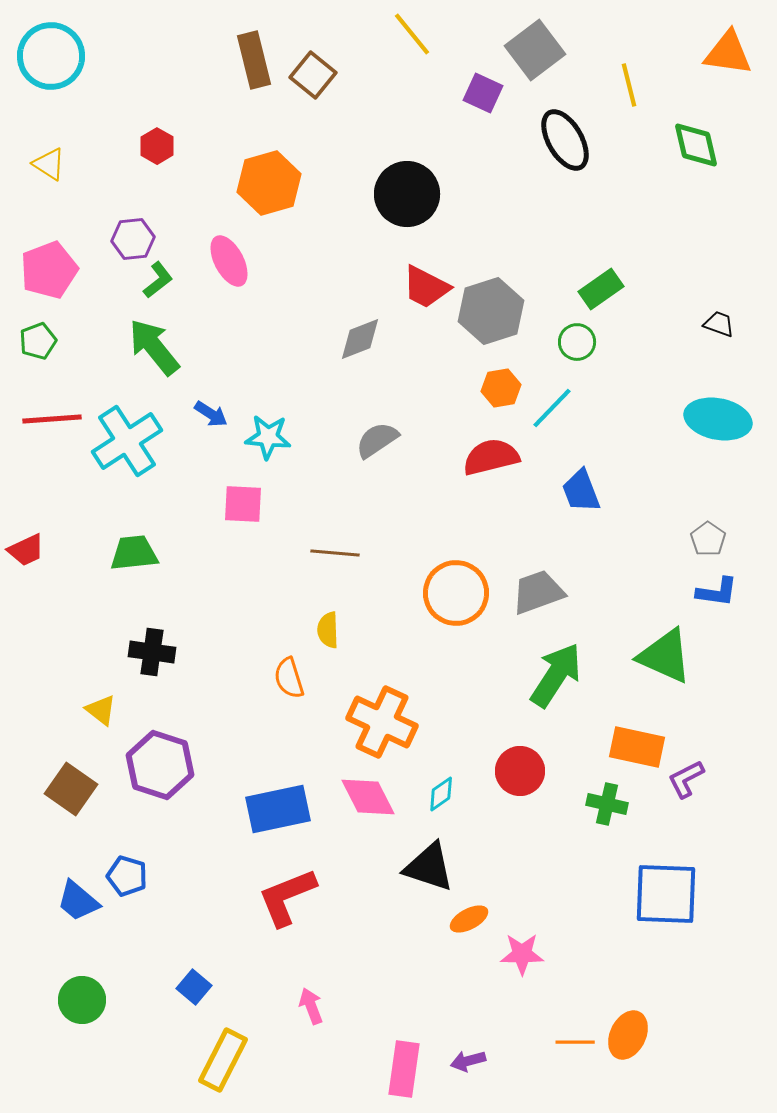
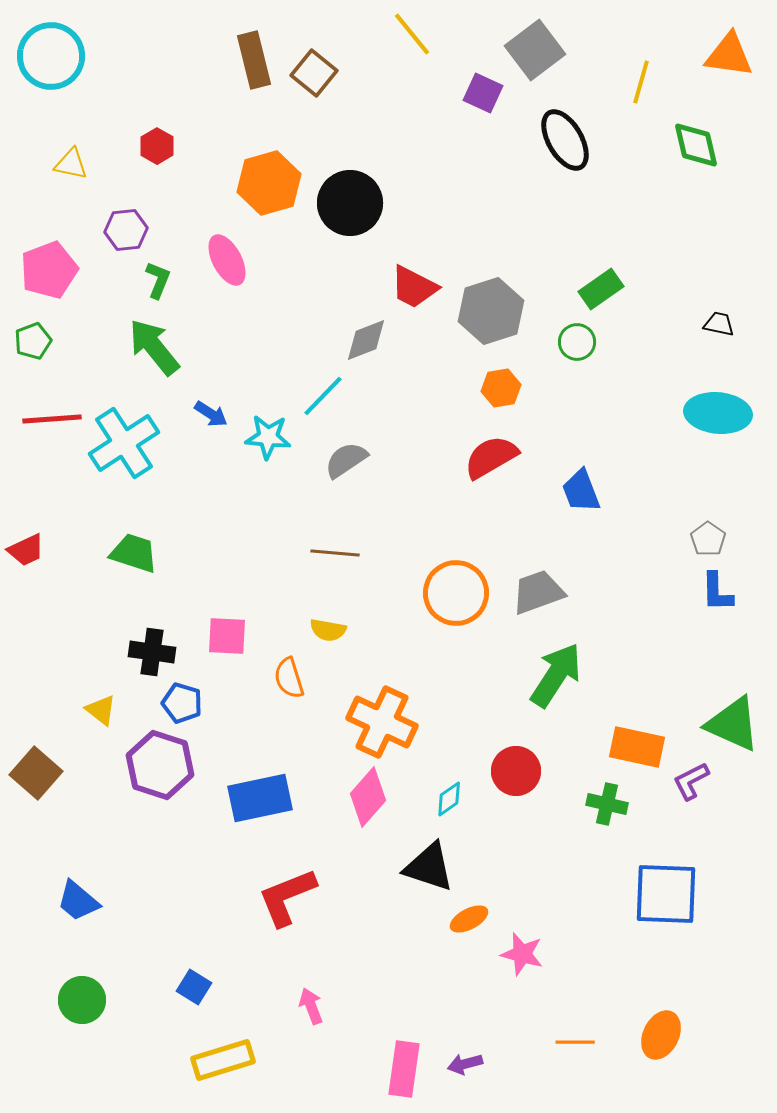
orange triangle at (728, 53): moved 1 px right, 2 px down
brown square at (313, 75): moved 1 px right, 2 px up
yellow line at (629, 85): moved 12 px right, 3 px up; rotated 30 degrees clockwise
yellow triangle at (49, 164): moved 22 px right; rotated 21 degrees counterclockwise
black circle at (407, 194): moved 57 px left, 9 px down
purple hexagon at (133, 239): moved 7 px left, 9 px up
pink ellipse at (229, 261): moved 2 px left, 1 px up
green L-shape at (158, 280): rotated 30 degrees counterclockwise
red trapezoid at (426, 287): moved 12 px left
black trapezoid at (719, 324): rotated 8 degrees counterclockwise
gray diamond at (360, 339): moved 6 px right, 1 px down
green pentagon at (38, 341): moved 5 px left
cyan line at (552, 408): moved 229 px left, 12 px up
cyan ellipse at (718, 419): moved 6 px up; rotated 6 degrees counterclockwise
gray semicircle at (377, 440): moved 31 px left, 20 px down
cyan cross at (127, 441): moved 3 px left, 2 px down
red semicircle at (491, 457): rotated 16 degrees counterclockwise
pink square at (243, 504): moved 16 px left, 132 px down
green trapezoid at (134, 553): rotated 24 degrees clockwise
blue L-shape at (717, 592): rotated 81 degrees clockwise
yellow semicircle at (328, 630): rotated 78 degrees counterclockwise
green triangle at (665, 656): moved 68 px right, 68 px down
red circle at (520, 771): moved 4 px left
purple L-shape at (686, 779): moved 5 px right, 2 px down
brown square at (71, 789): moved 35 px left, 16 px up; rotated 6 degrees clockwise
cyan diamond at (441, 794): moved 8 px right, 5 px down
pink diamond at (368, 797): rotated 68 degrees clockwise
blue rectangle at (278, 809): moved 18 px left, 11 px up
blue pentagon at (127, 876): moved 55 px right, 173 px up
pink star at (522, 954): rotated 15 degrees clockwise
blue square at (194, 987): rotated 8 degrees counterclockwise
orange ellipse at (628, 1035): moved 33 px right
yellow rectangle at (223, 1060): rotated 46 degrees clockwise
purple arrow at (468, 1061): moved 3 px left, 3 px down
